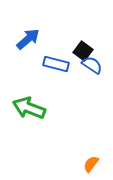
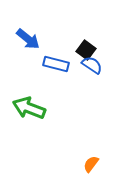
blue arrow: rotated 80 degrees clockwise
black square: moved 3 px right, 1 px up
